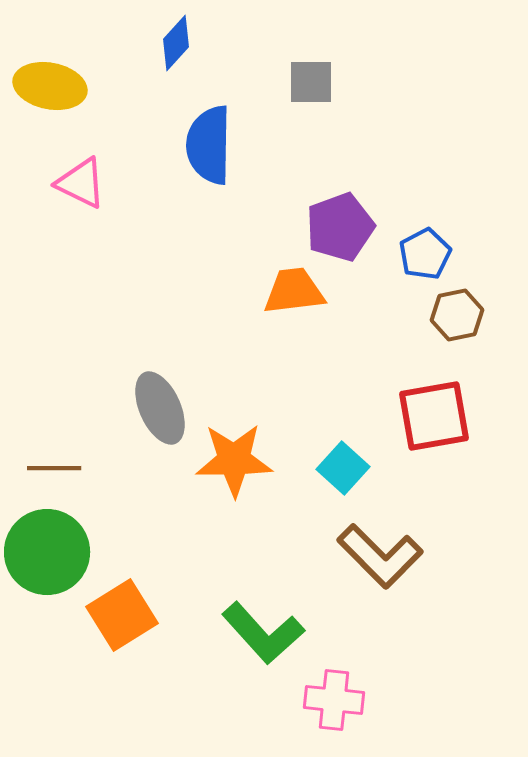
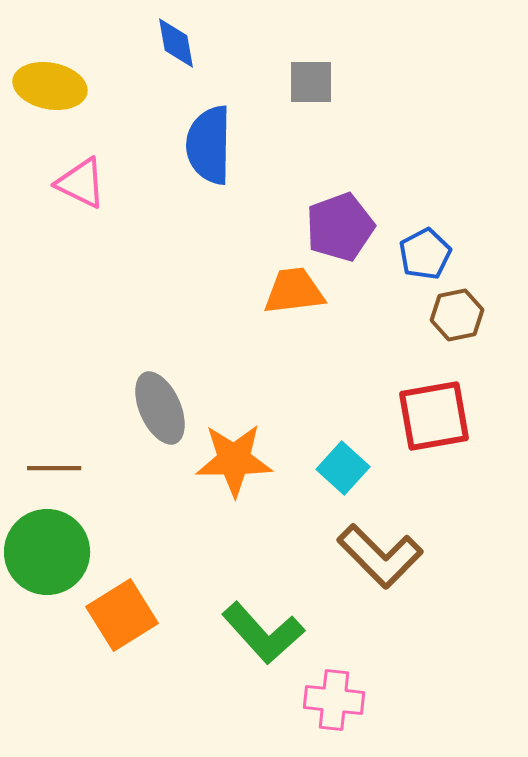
blue diamond: rotated 52 degrees counterclockwise
